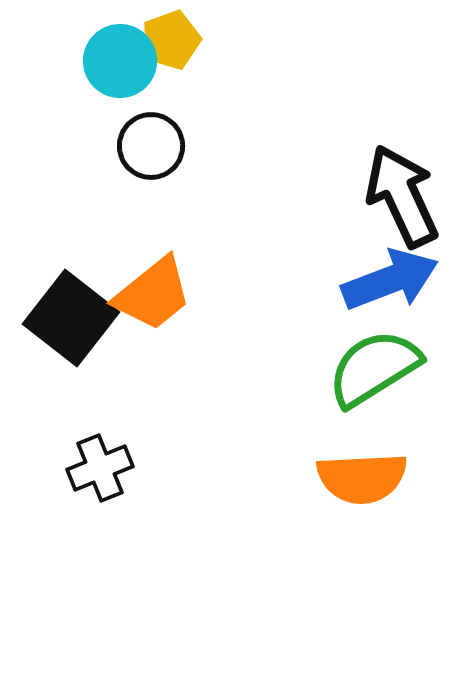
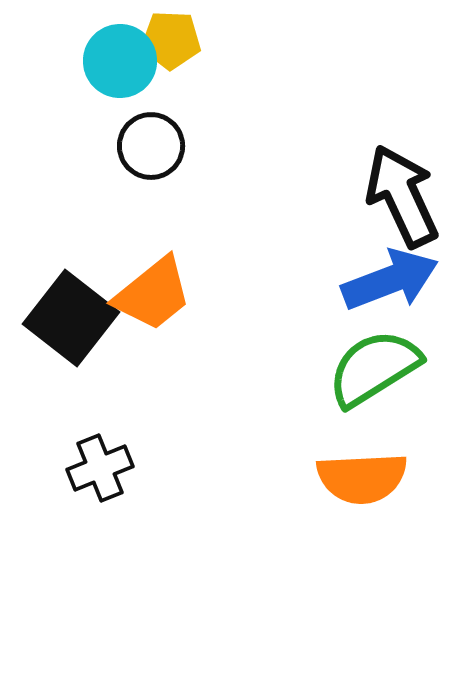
yellow pentagon: rotated 22 degrees clockwise
